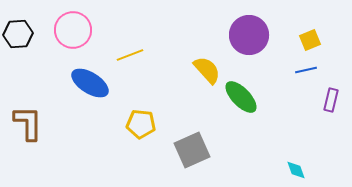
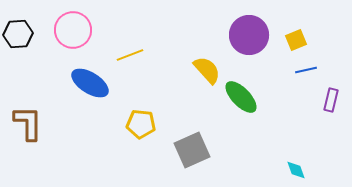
yellow square: moved 14 px left
